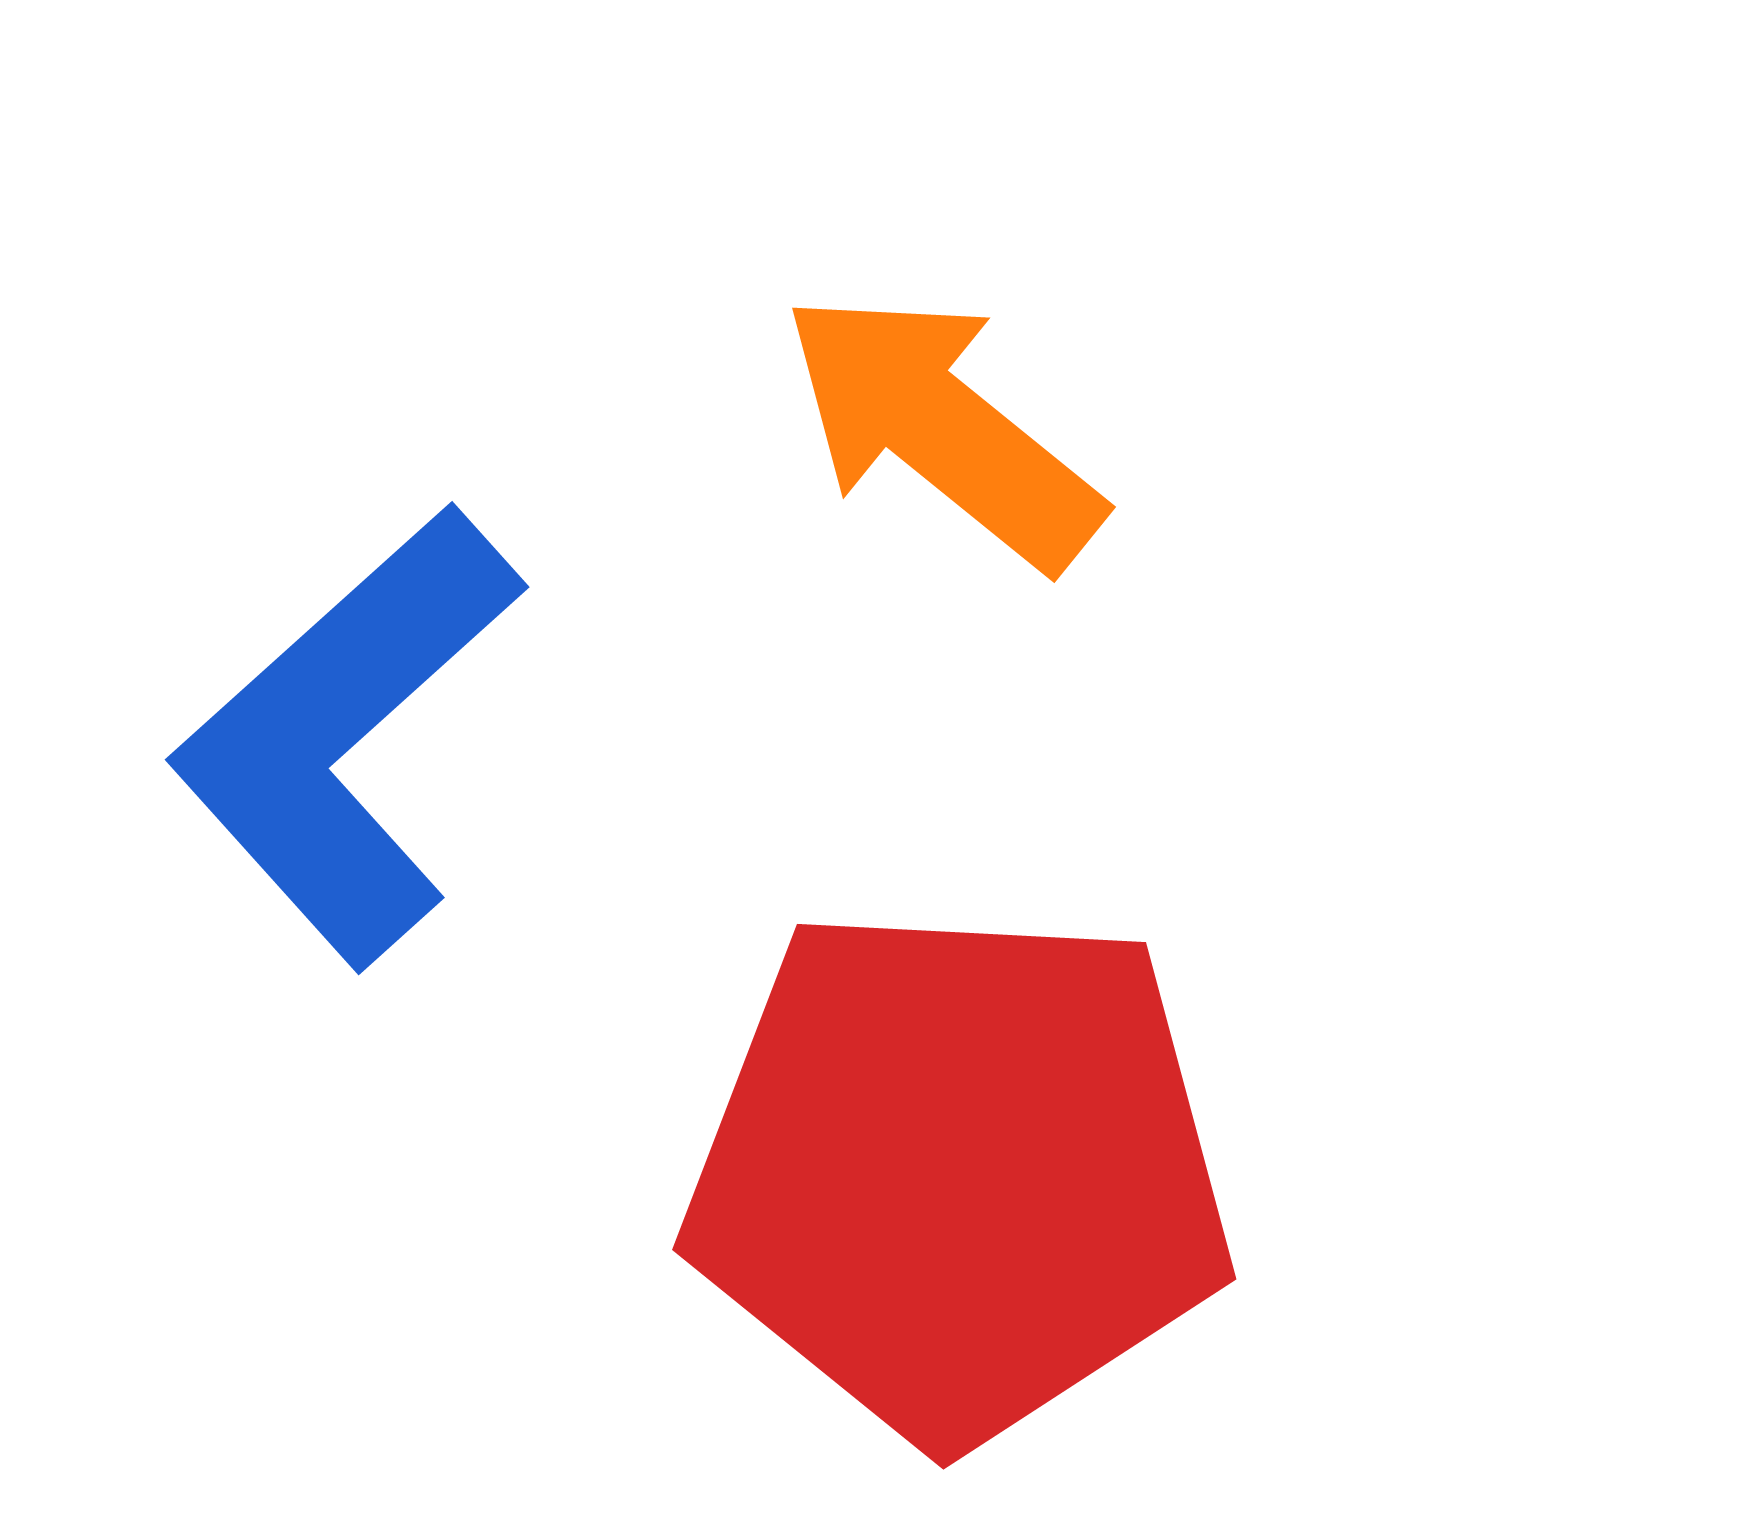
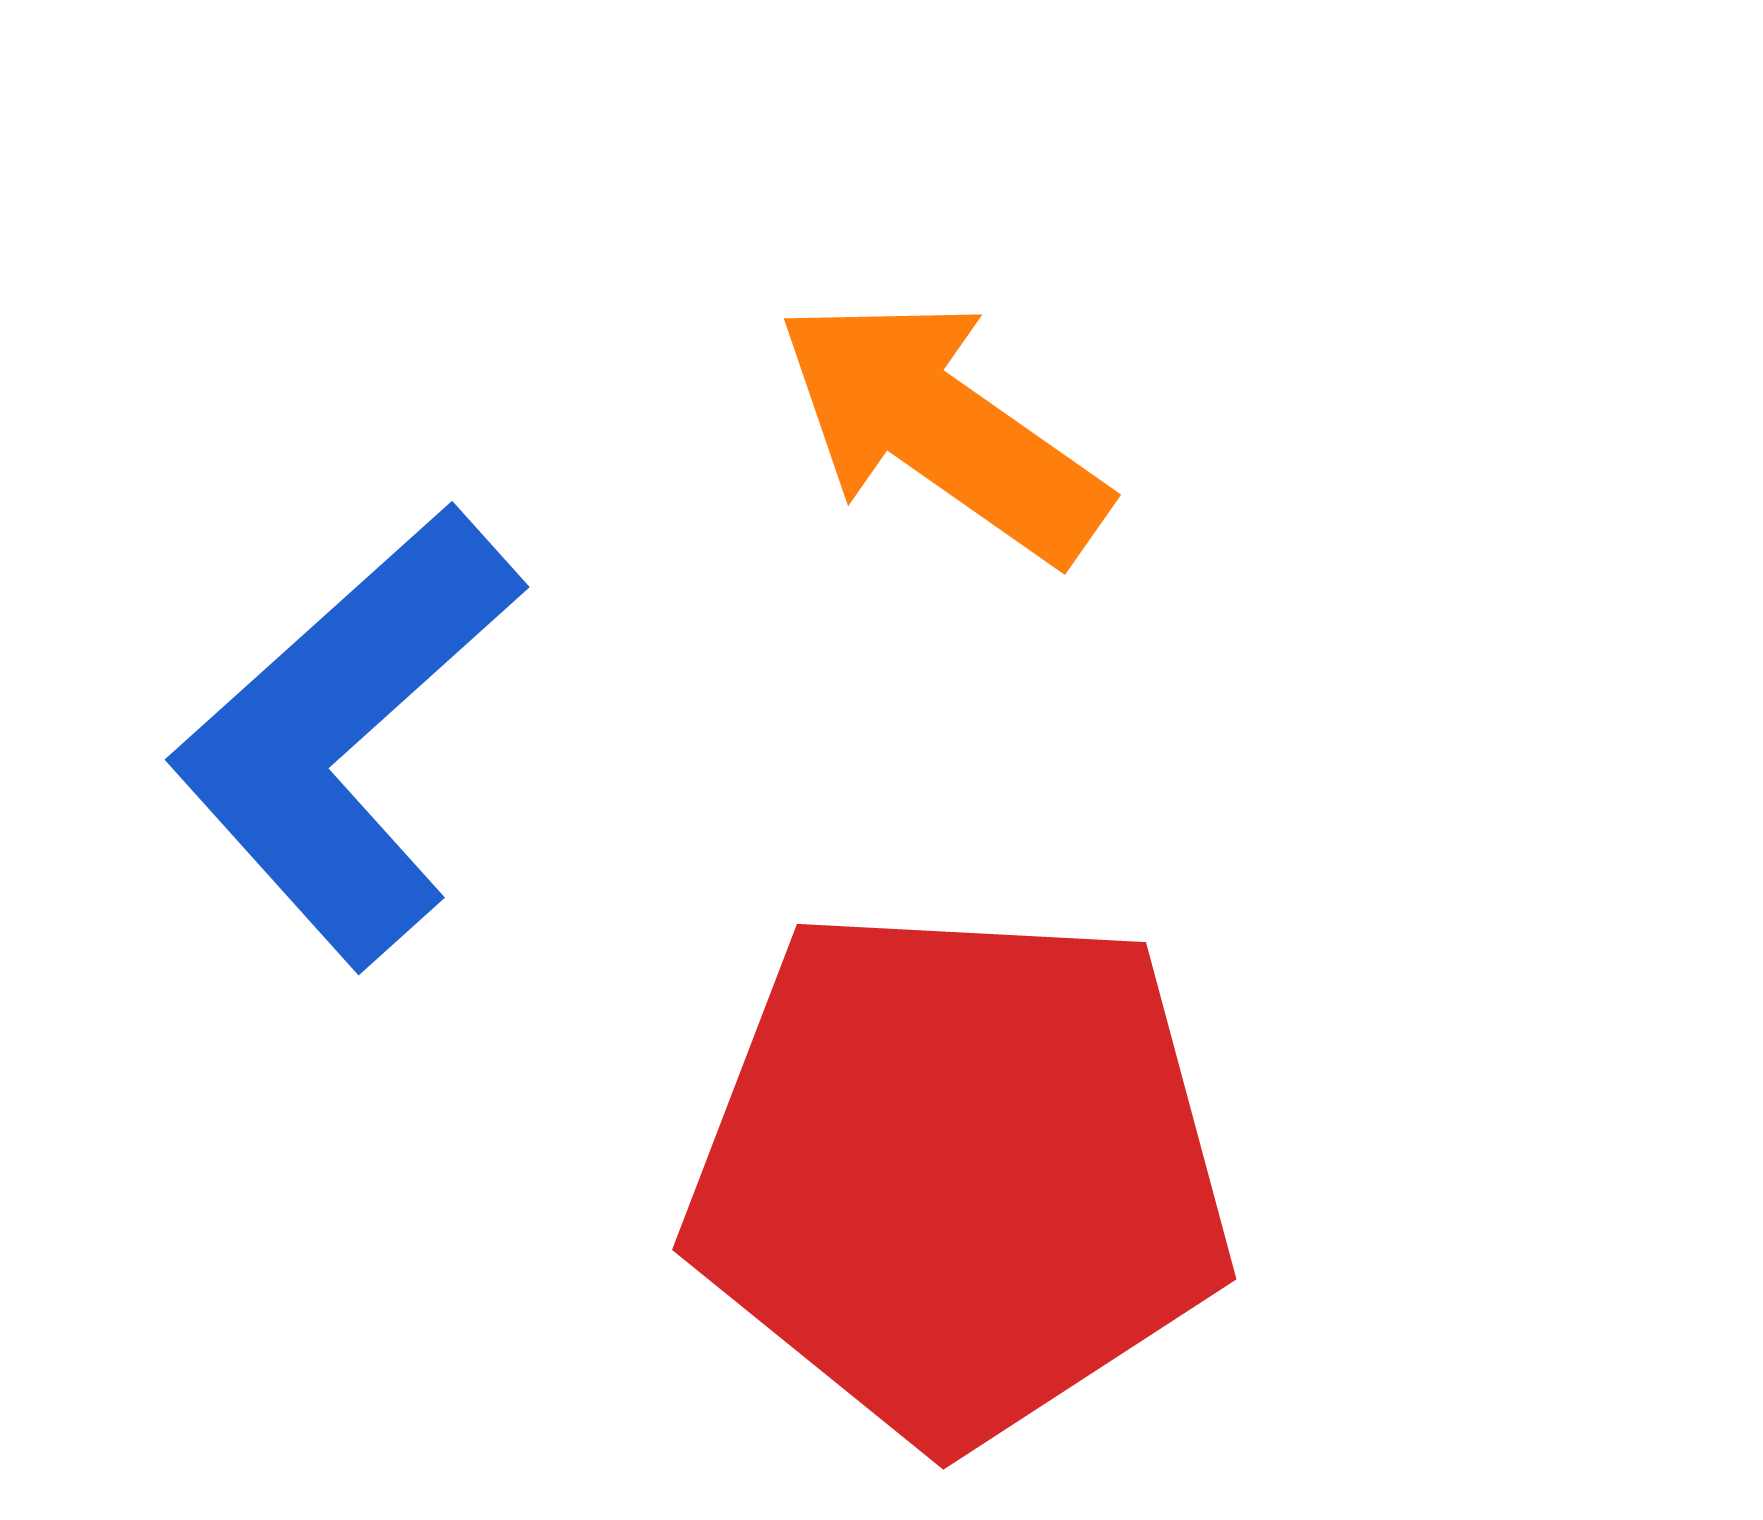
orange arrow: rotated 4 degrees counterclockwise
